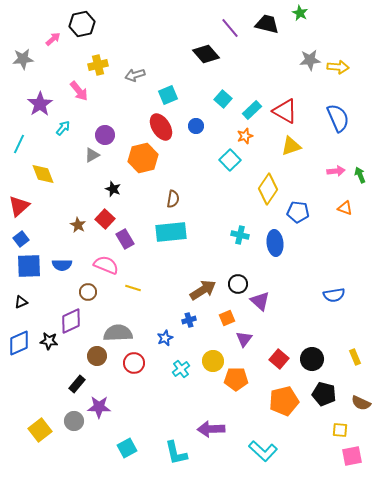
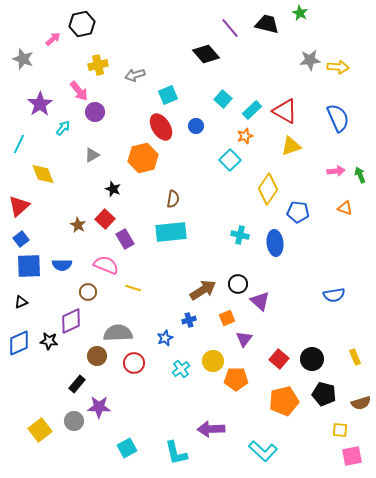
gray star at (23, 59): rotated 25 degrees clockwise
purple circle at (105, 135): moved 10 px left, 23 px up
brown semicircle at (361, 403): rotated 42 degrees counterclockwise
